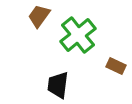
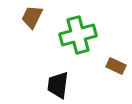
brown trapezoid: moved 7 px left, 1 px down; rotated 10 degrees counterclockwise
green cross: rotated 24 degrees clockwise
